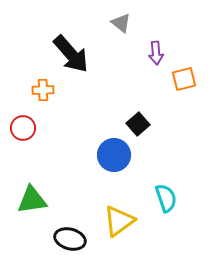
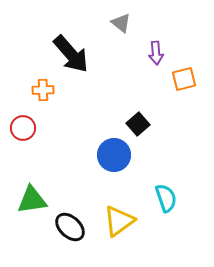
black ellipse: moved 12 px up; rotated 28 degrees clockwise
